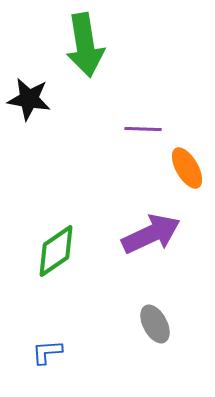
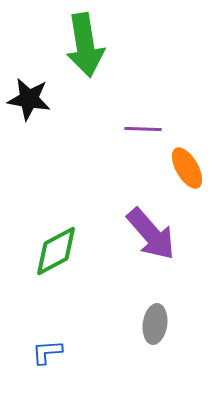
purple arrow: rotated 74 degrees clockwise
green diamond: rotated 6 degrees clockwise
gray ellipse: rotated 36 degrees clockwise
